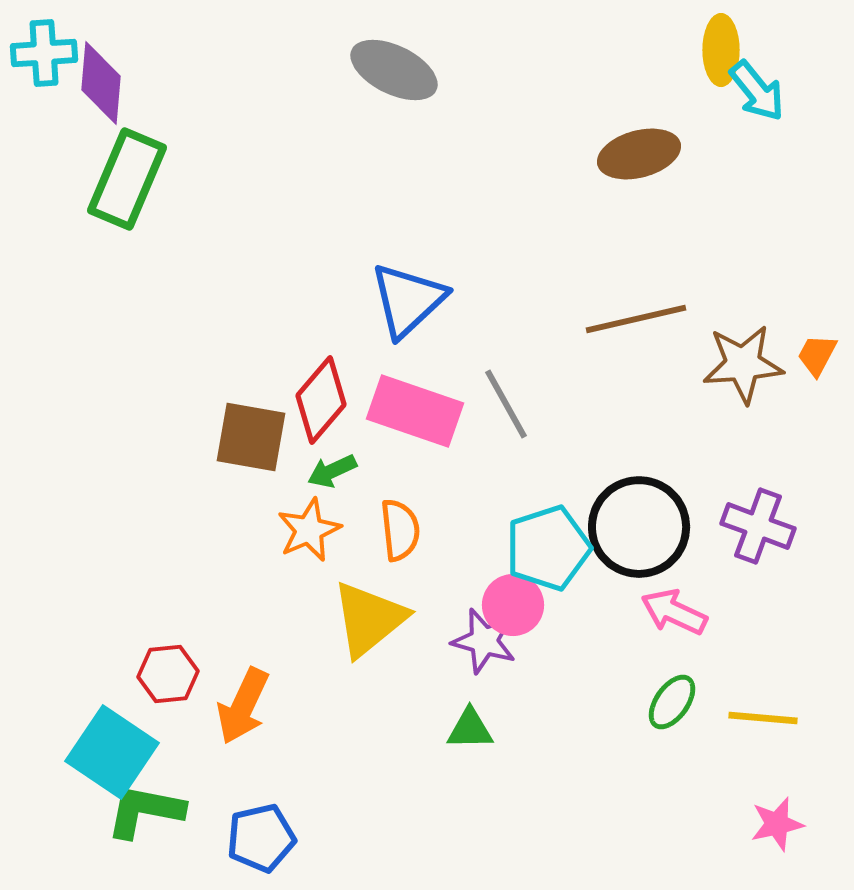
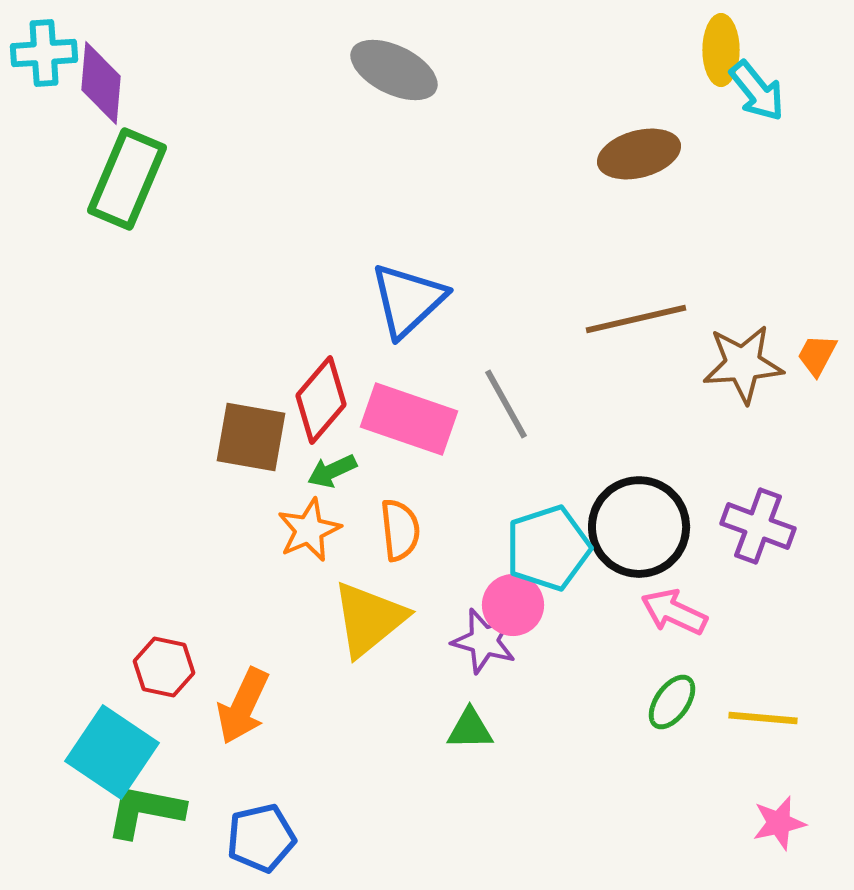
pink rectangle: moved 6 px left, 8 px down
red hexagon: moved 4 px left, 7 px up; rotated 18 degrees clockwise
pink star: moved 2 px right, 1 px up
